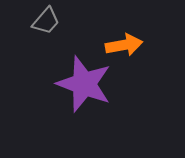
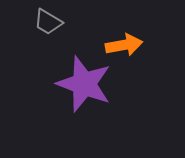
gray trapezoid: moved 2 px right, 1 px down; rotated 80 degrees clockwise
